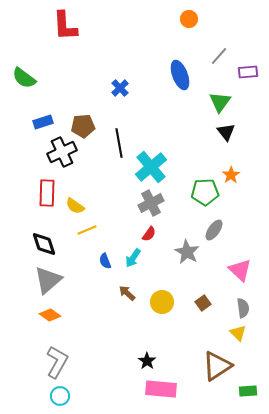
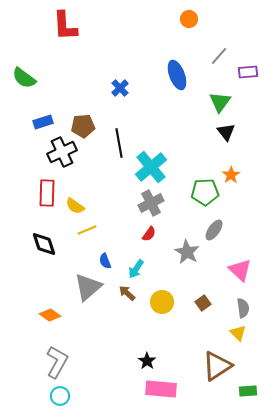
blue ellipse: moved 3 px left
cyan arrow: moved 3 px right, 11 px down
gray triangle: moved 40 px right, 7 px down
